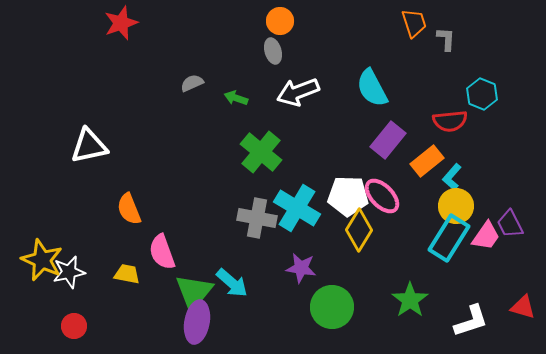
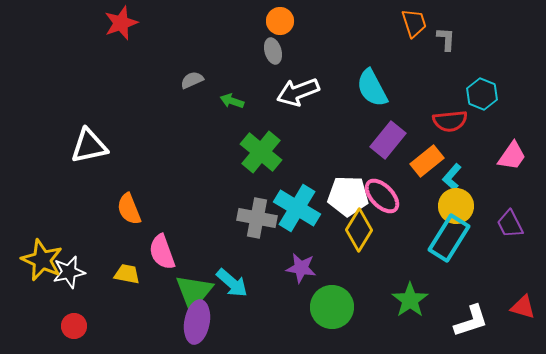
gray semicircle: moved 3 px up
green arrow: moved 4 px left, 3 px down
pink trapezoid: moved 26 px right, 80 px up
